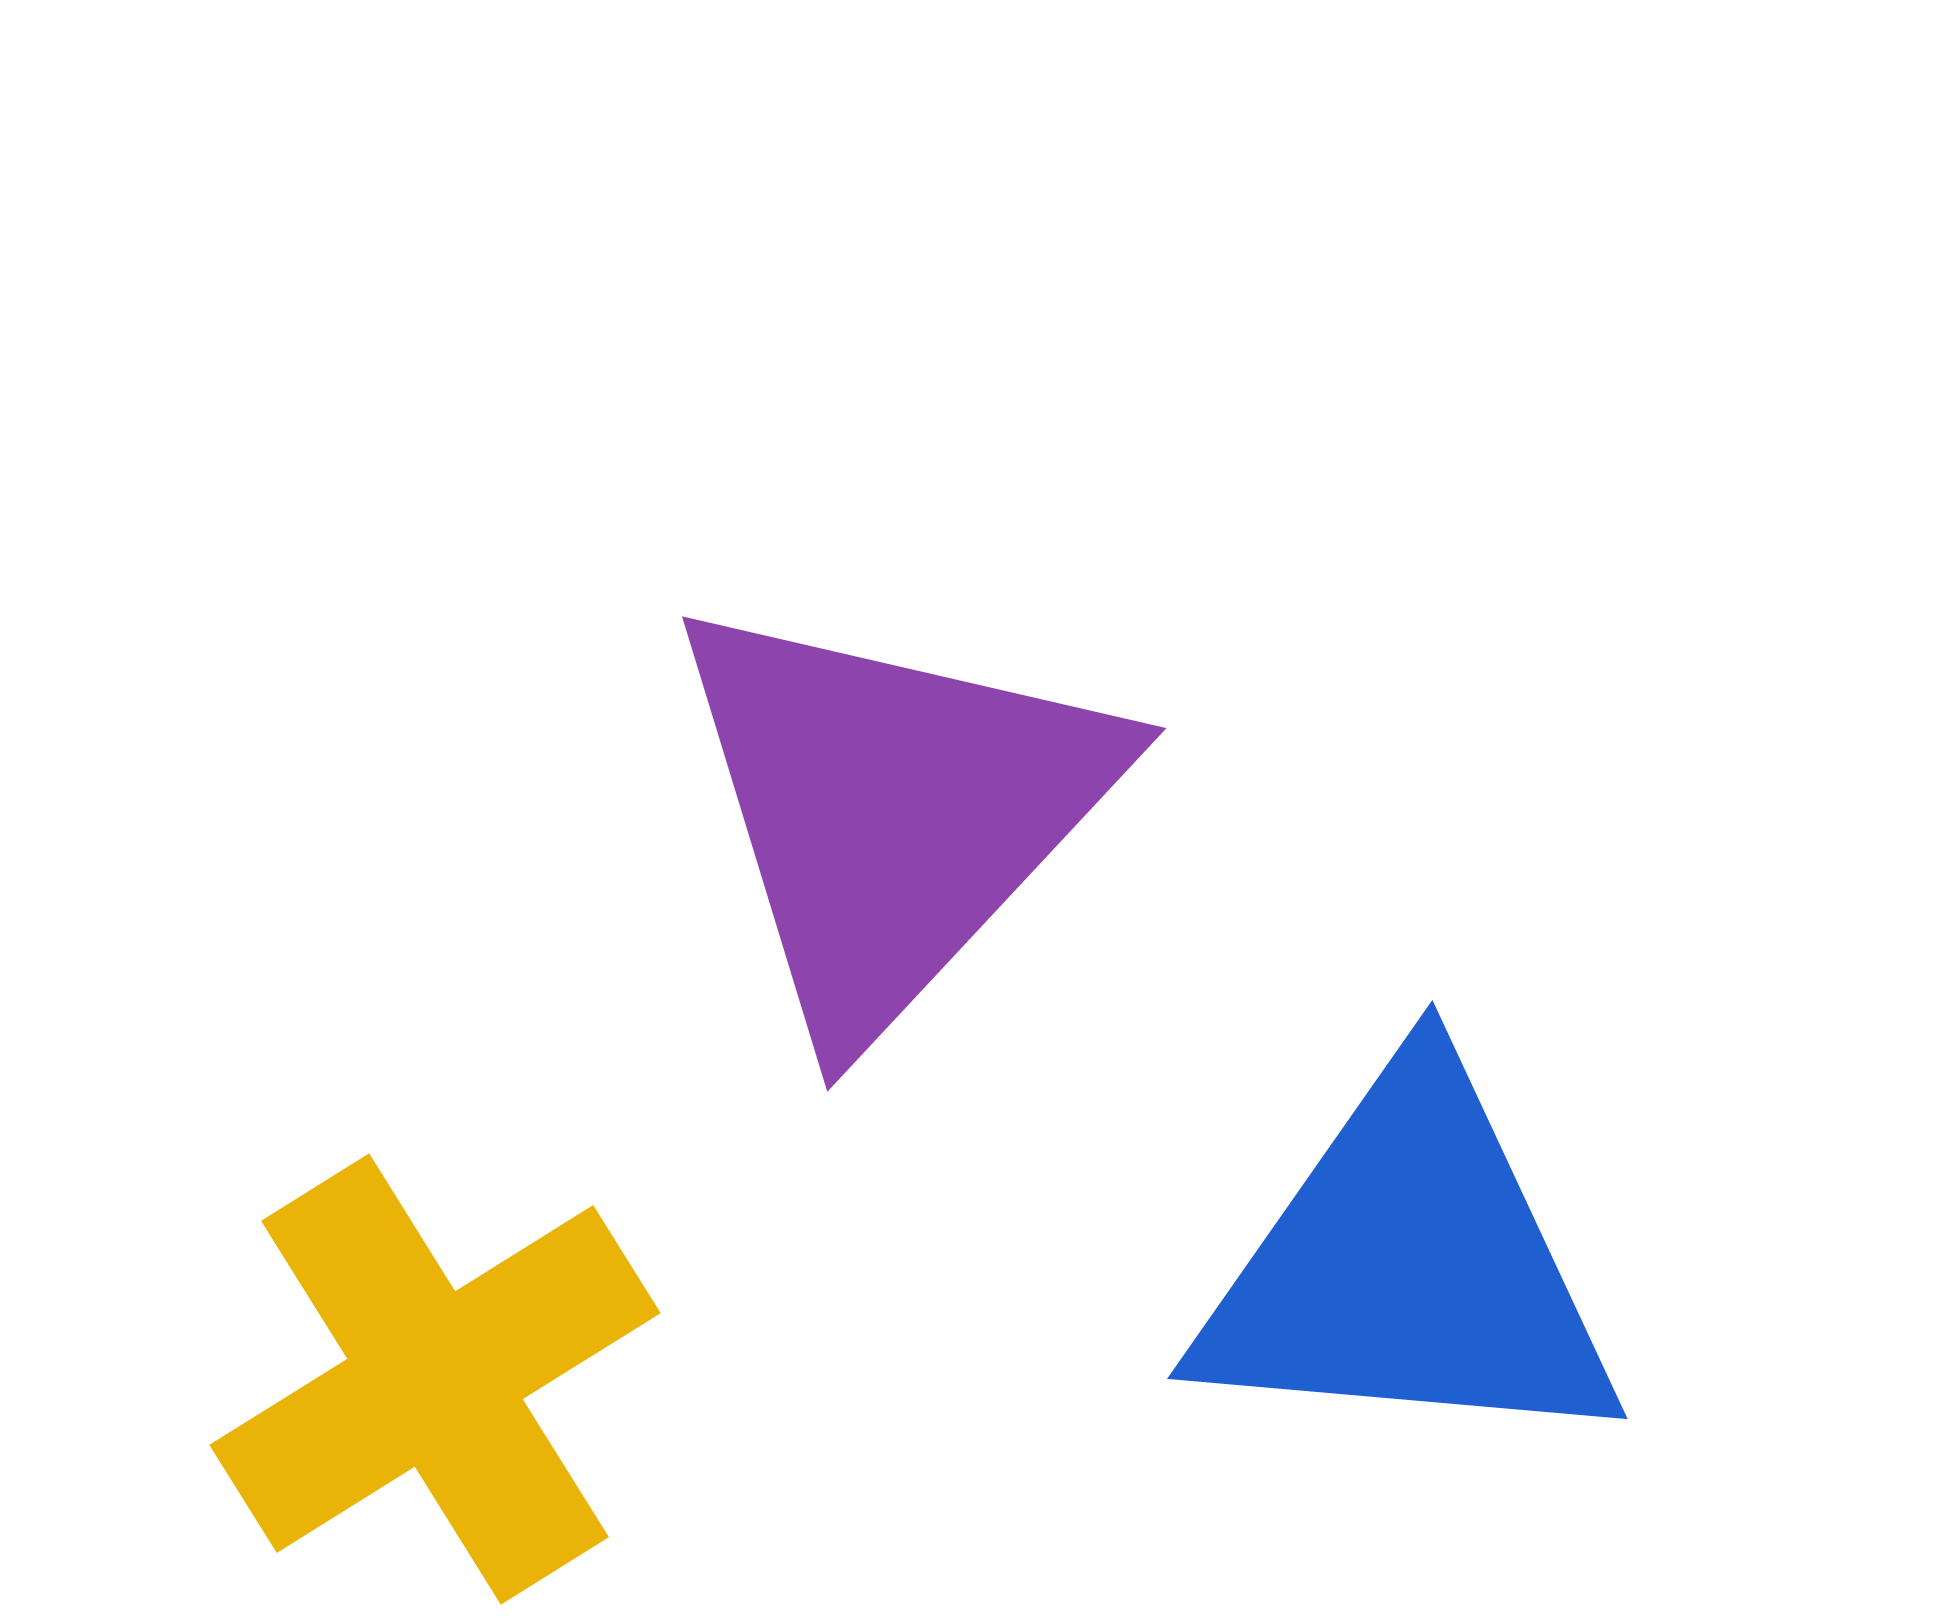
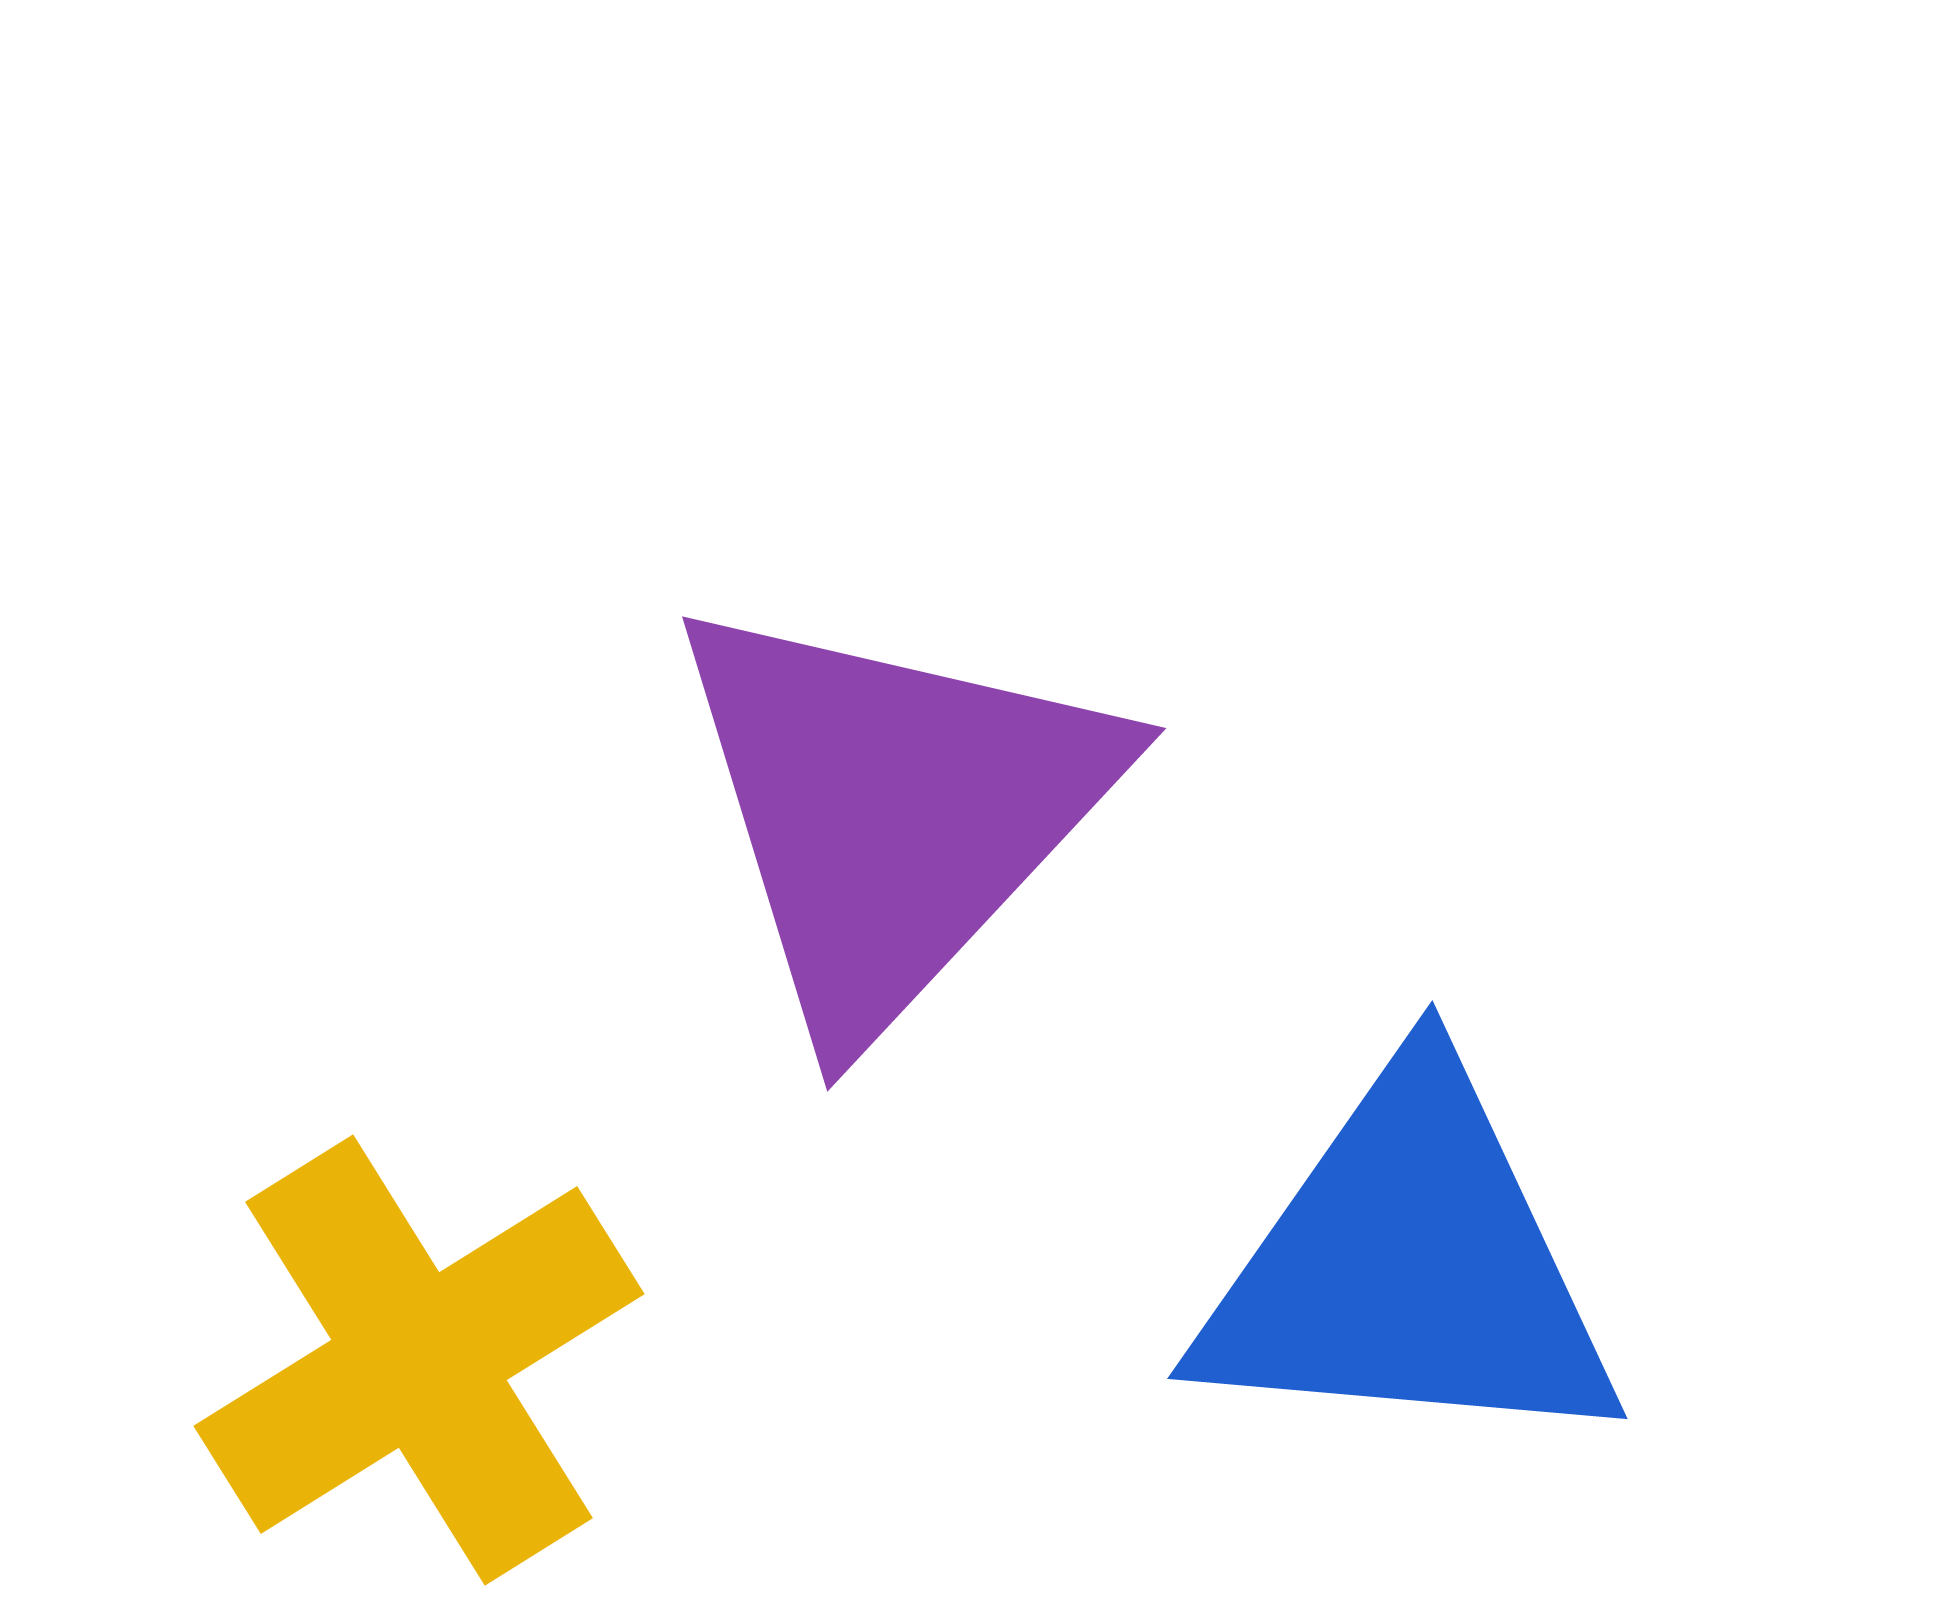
yellow cross: moved 16 px left, 19 px up
